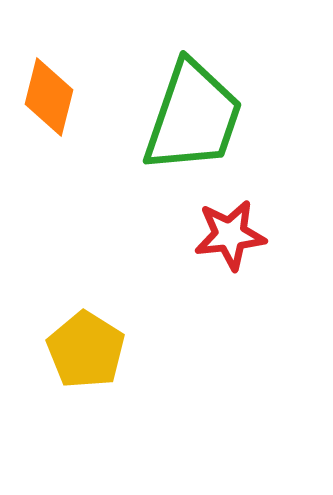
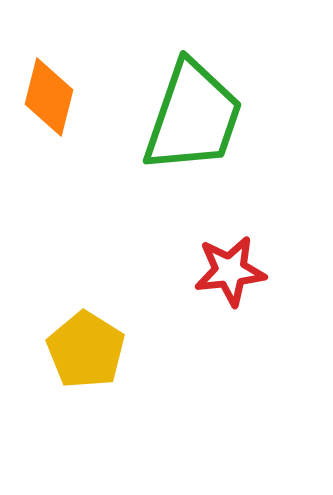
red star: moved 36 px down
